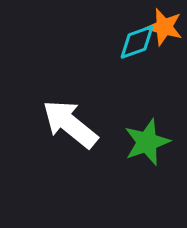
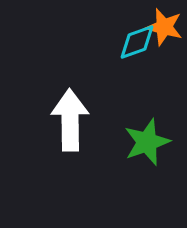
white arrow: moved 4 px up; rotated 50 degrees clockwise
